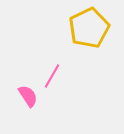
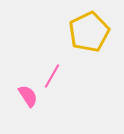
yellow pentagon: moved 4 px down
